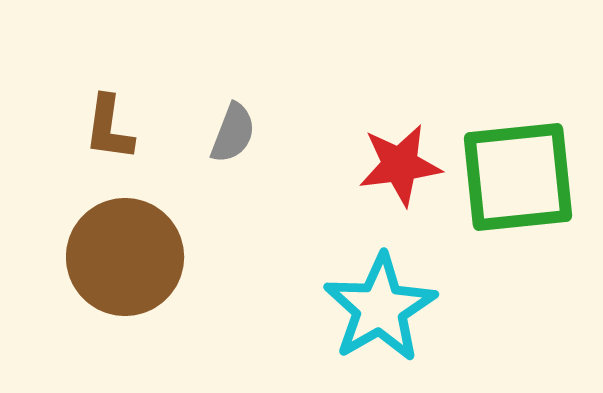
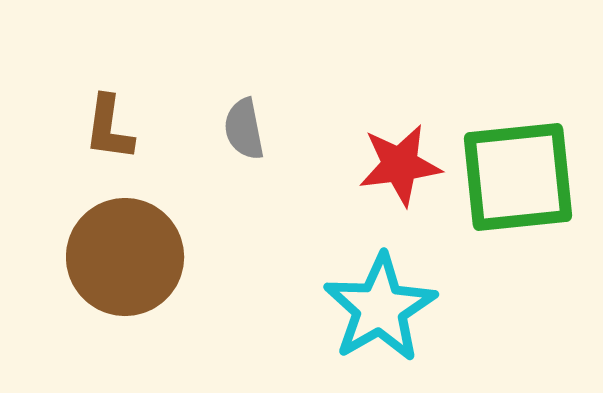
gray semicircle: moved 11 px right, 4 px up; rotated 148 degrees clockwise
